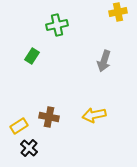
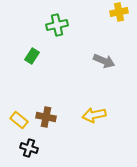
yellow cross: moved 1 px right
gray arrow: rotated 85 degrees counterclockwise
brown cross: moved 3 px left
yellow rectangle: moved 6 px up; rotated 72 degrees clockwise
black cross: rotated 24 degrees counterclockwise
